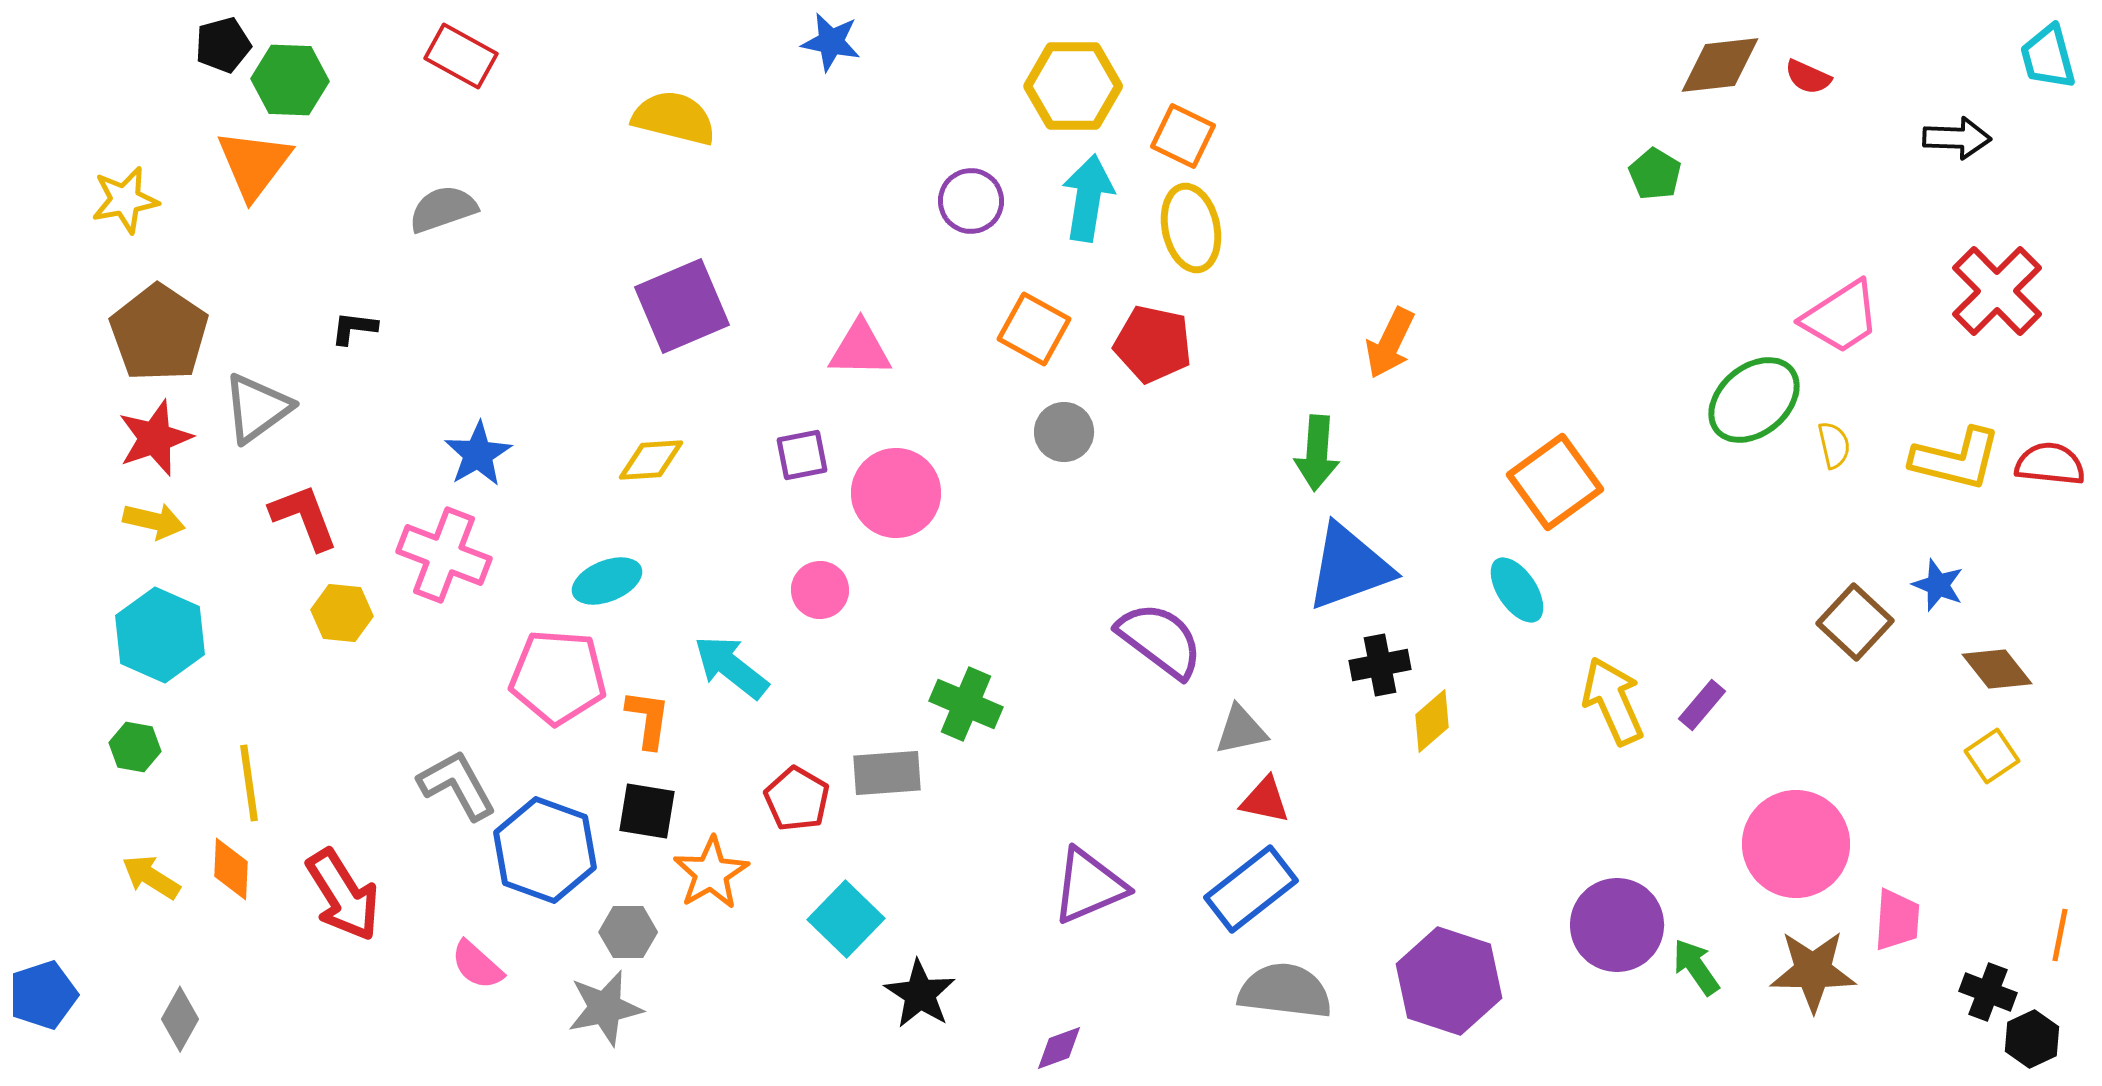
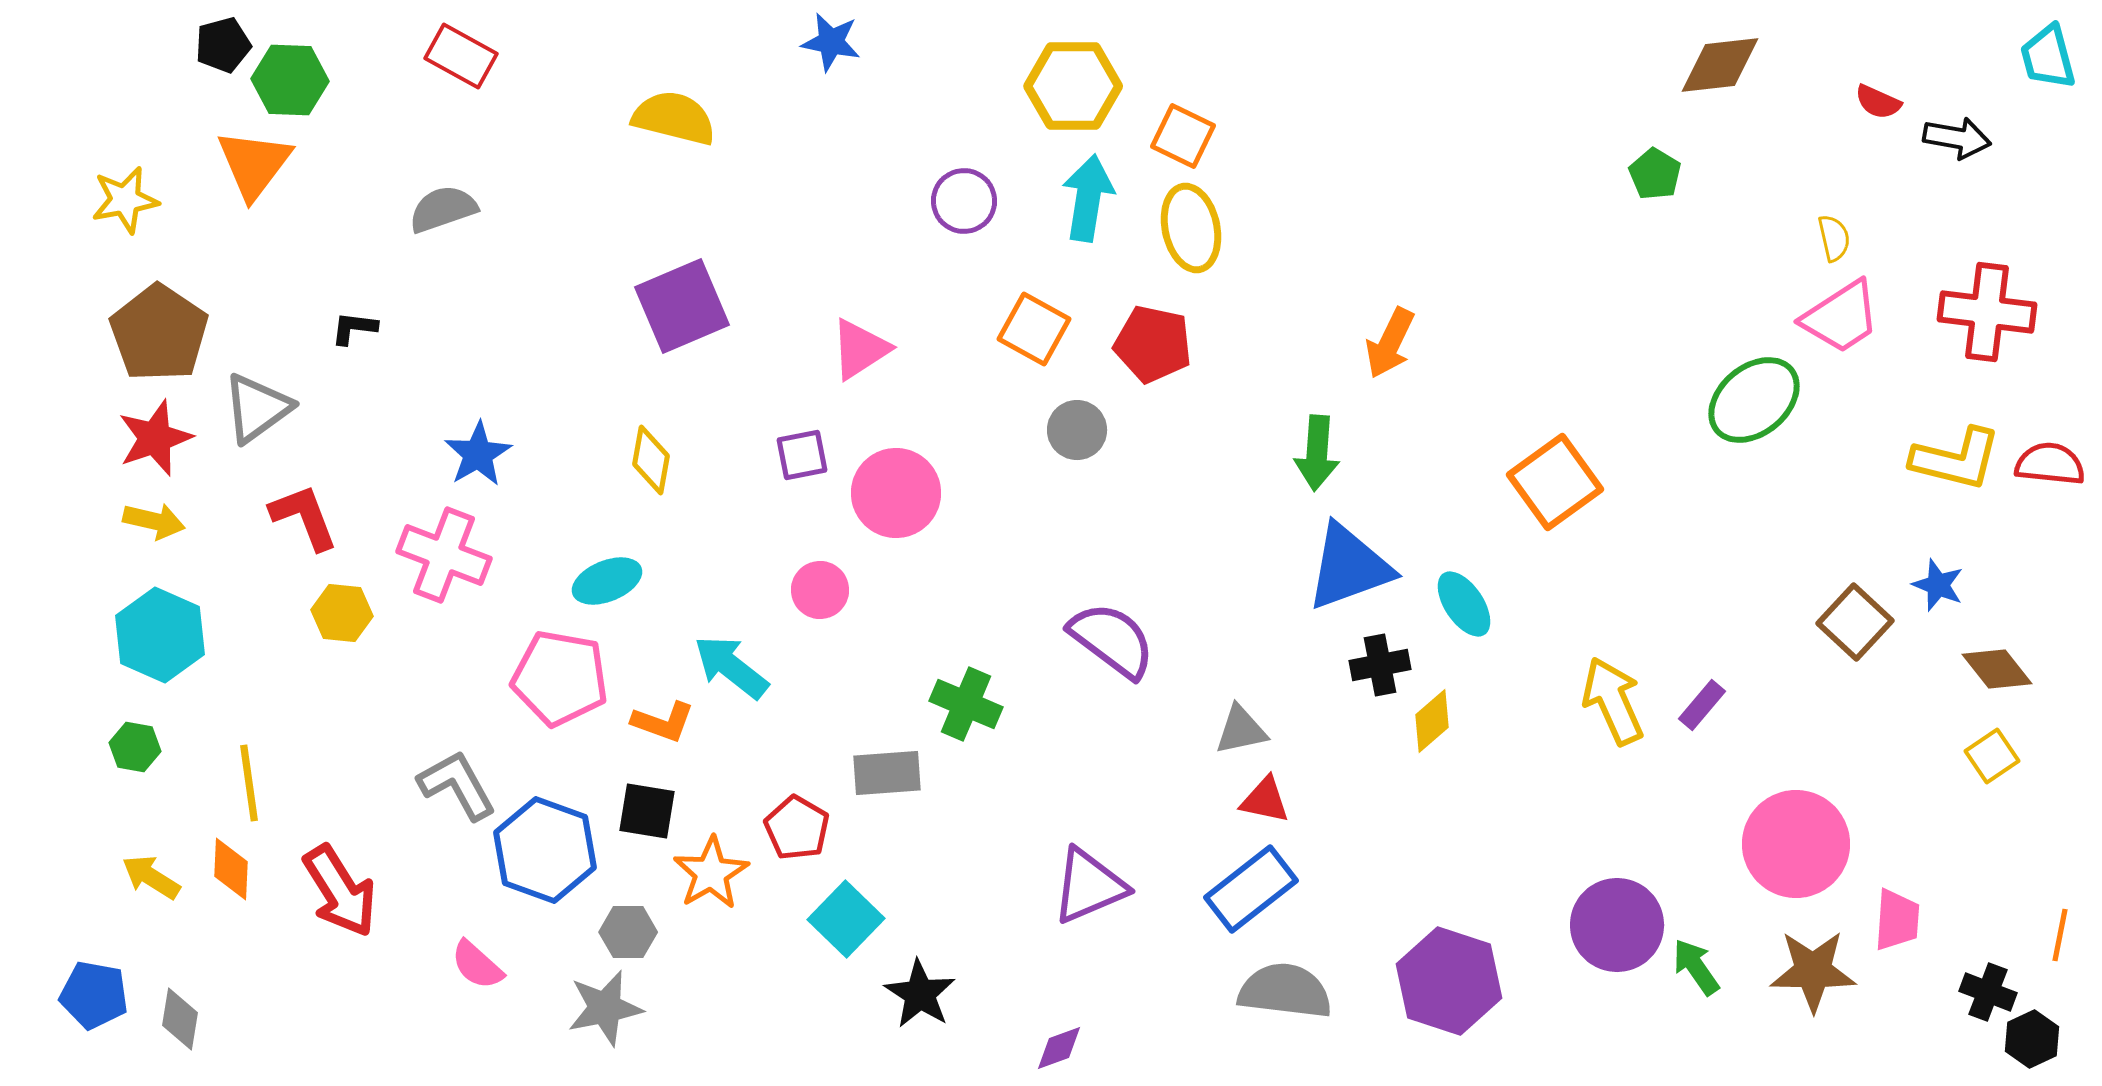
red semicircle at (1808, 77): moved 70 px right, 25 px down
black arrow at (1957, 138): rotated 8 degrees clockwise
purple circle at (971, 201): moved 7 px left
red cross at (1997, 291): moved 10 px left, 21 px down; rotated 38 degrees counterclockwise
pink triangle at (860, 349): rotated 34 degrees counterclockwise
gray circle at (1064, 432): moved 13 px right, 2 px up
yellow semicircle at (1834, 445): moved 207 px up
yellow diamond at (651, 460): rotated 76 degrees counterclockwise
cyan ellipse at (1517, 590): moved 53 px left, 14 px down
purple semicircle at (1160, 640): moved 48 px left
pink pentagon at (558, 677): moved 2 px right, 1 px down; rotated 6 degrees clockwise
orange L-shape at (648, 719): moved 15 px right, 3 px down; rotated 102 degrees clockwise
red pentagon at (797, 799): moved 29 px down
red arrow at (343, 895): moved 3 px left, 4 px up
blue pentagon at (43, 995): moved 51 px right; rotated 28 degrees clockwise
gray diamond at (180, 1019): rotated 20 degrees counterclockwise
